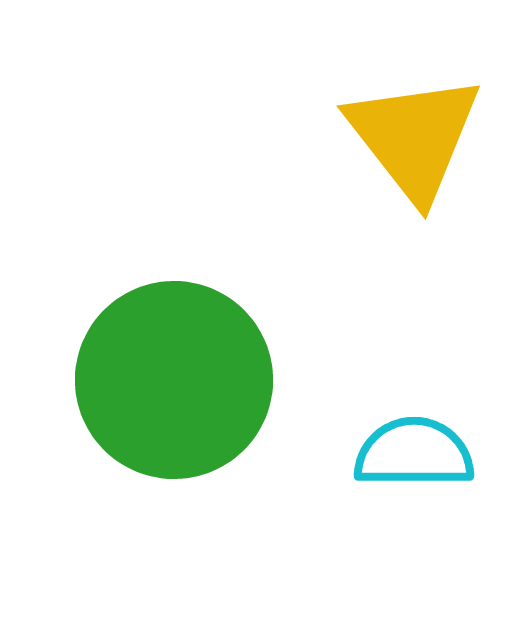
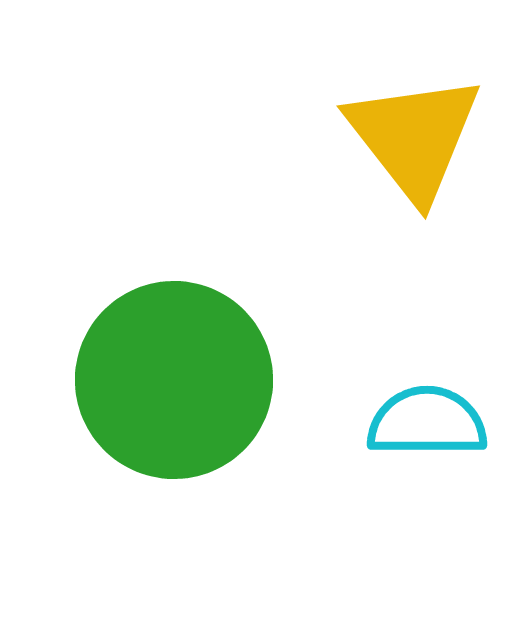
cyan semicircle: moved 13 px right, 31 px up
